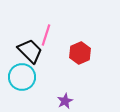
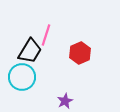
black trapezoid: rotated 76 degrees clockwise
